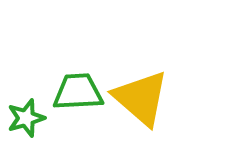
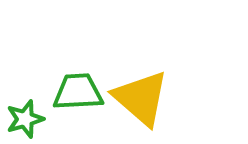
green star: moved 1 px left, 1 px down
